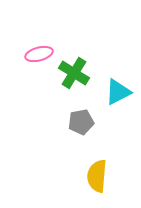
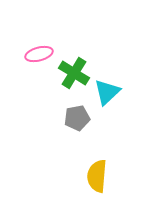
cyan triangle: moved 11 px left; rotated 16 degrees counterclockwise
gray pentagon: moved 4 px left, 4 px up
